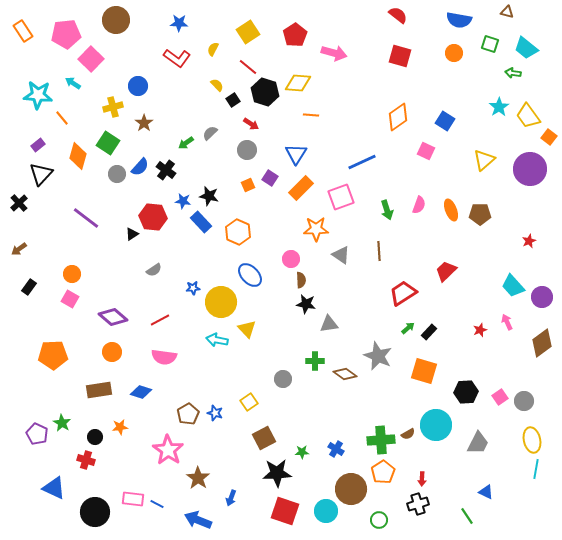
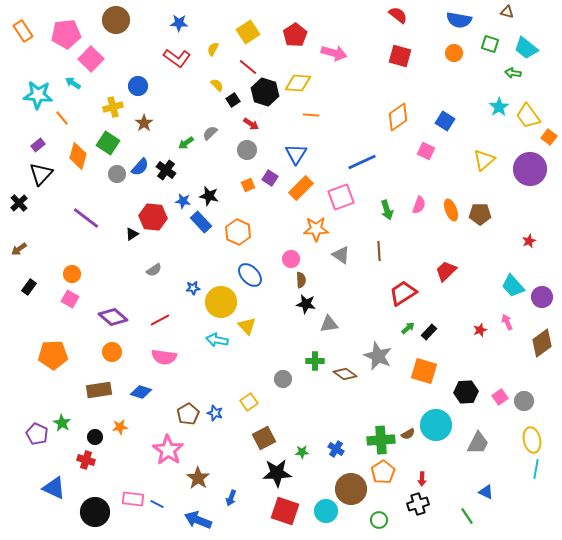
yellow triangle at (247, 329): moved 3 px up
